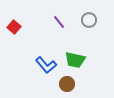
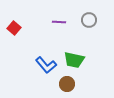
purple line: rotated 48 degrees counterclockwise
red square: moved 1 px down
green trapezoid: moved 1 px left
